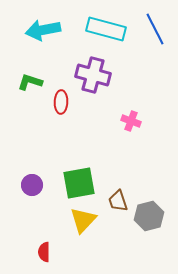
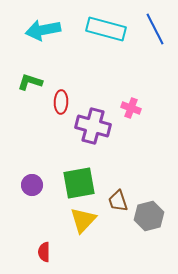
purple cross: moved 51 px down
pink cross: moved 13 px up
